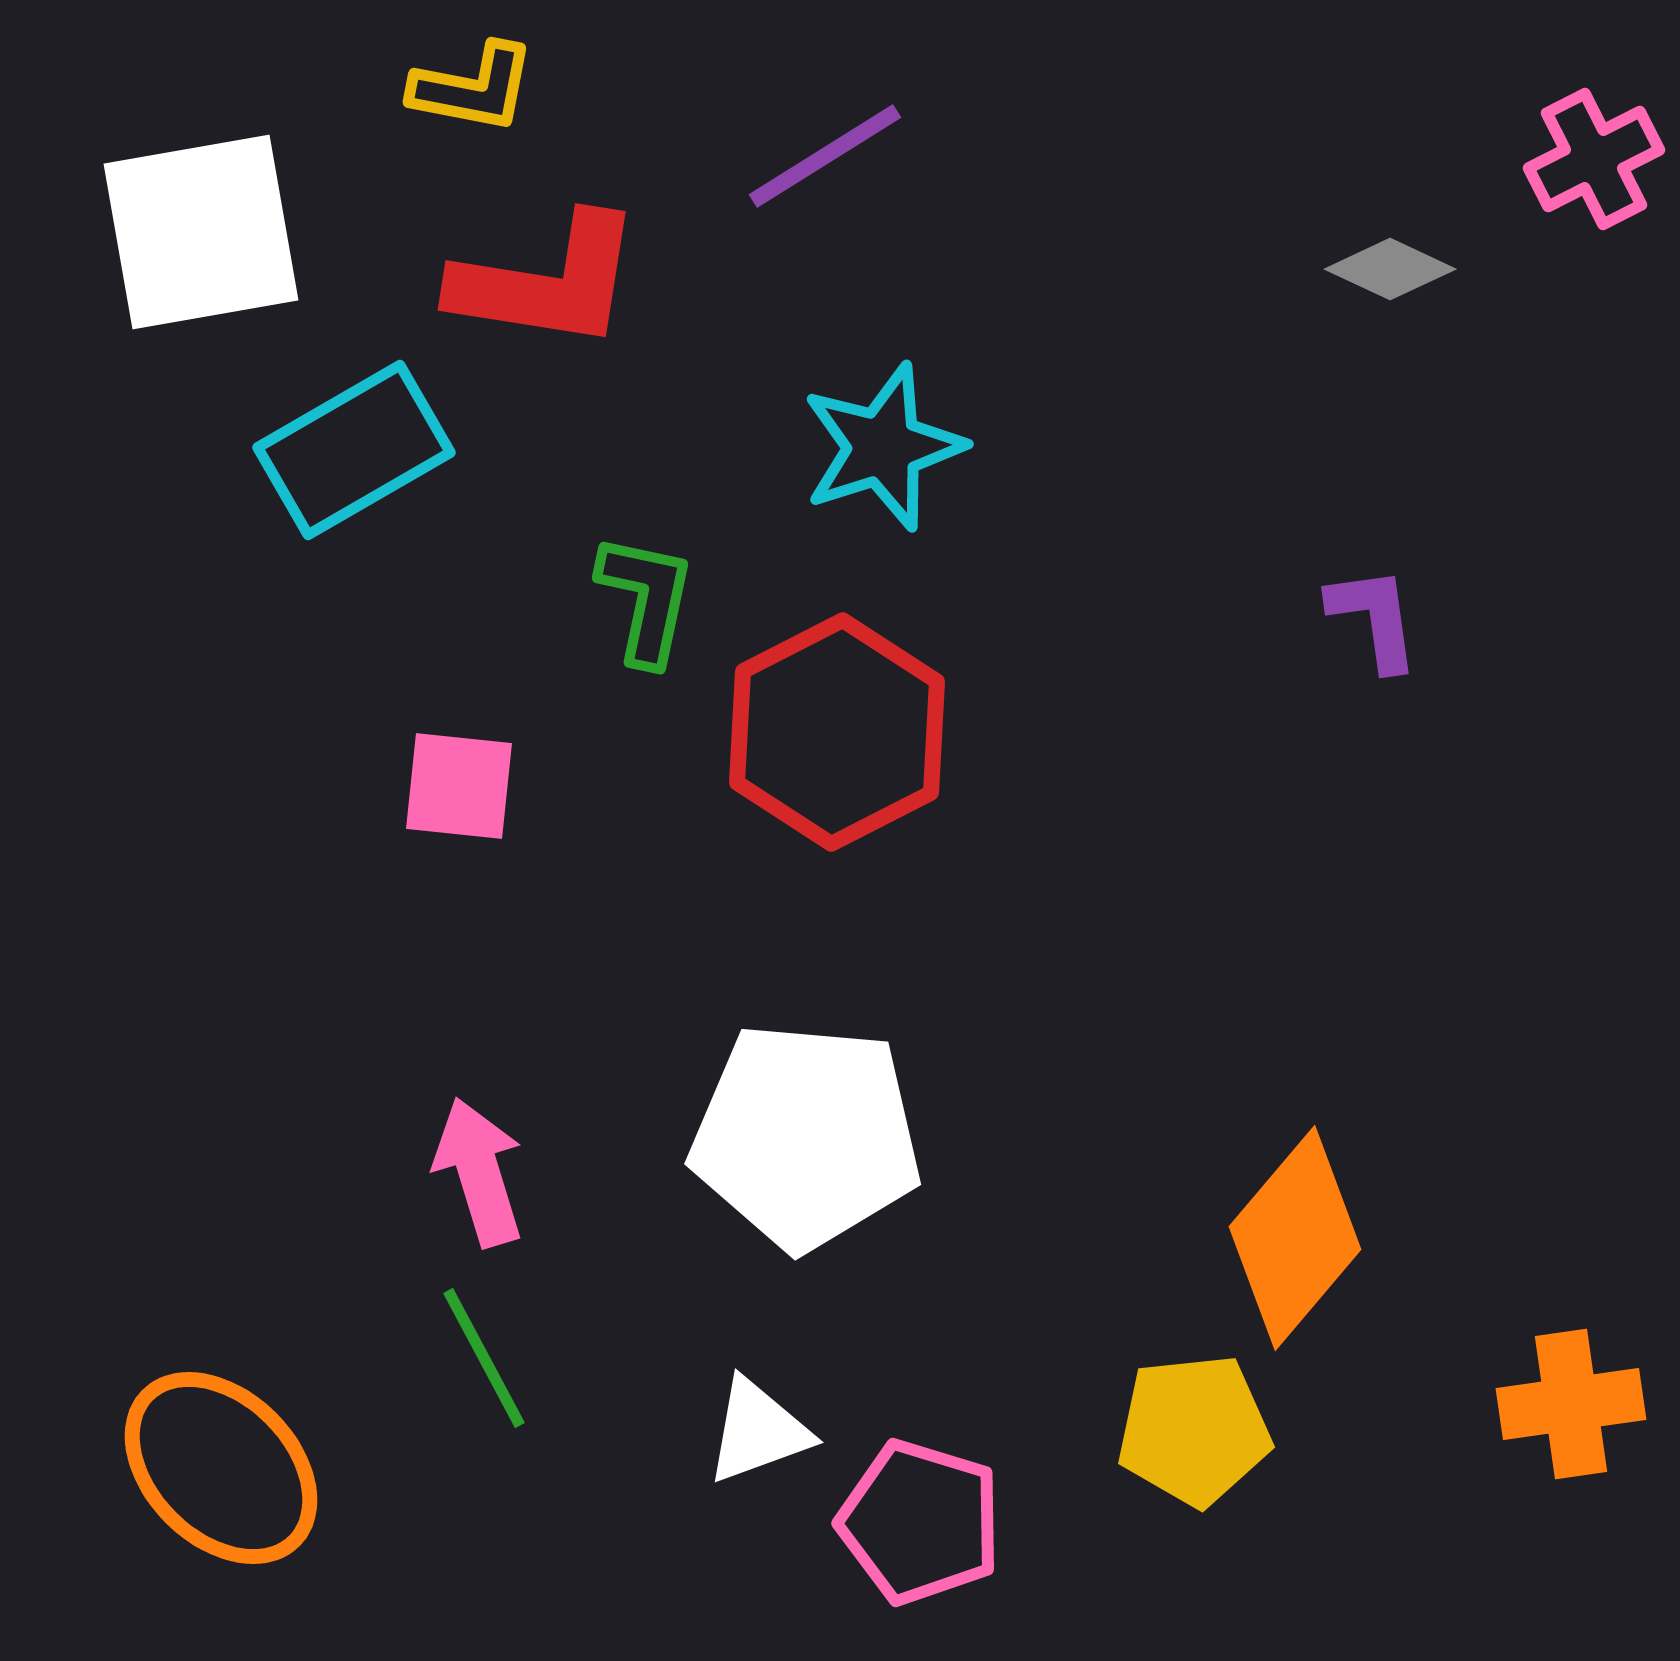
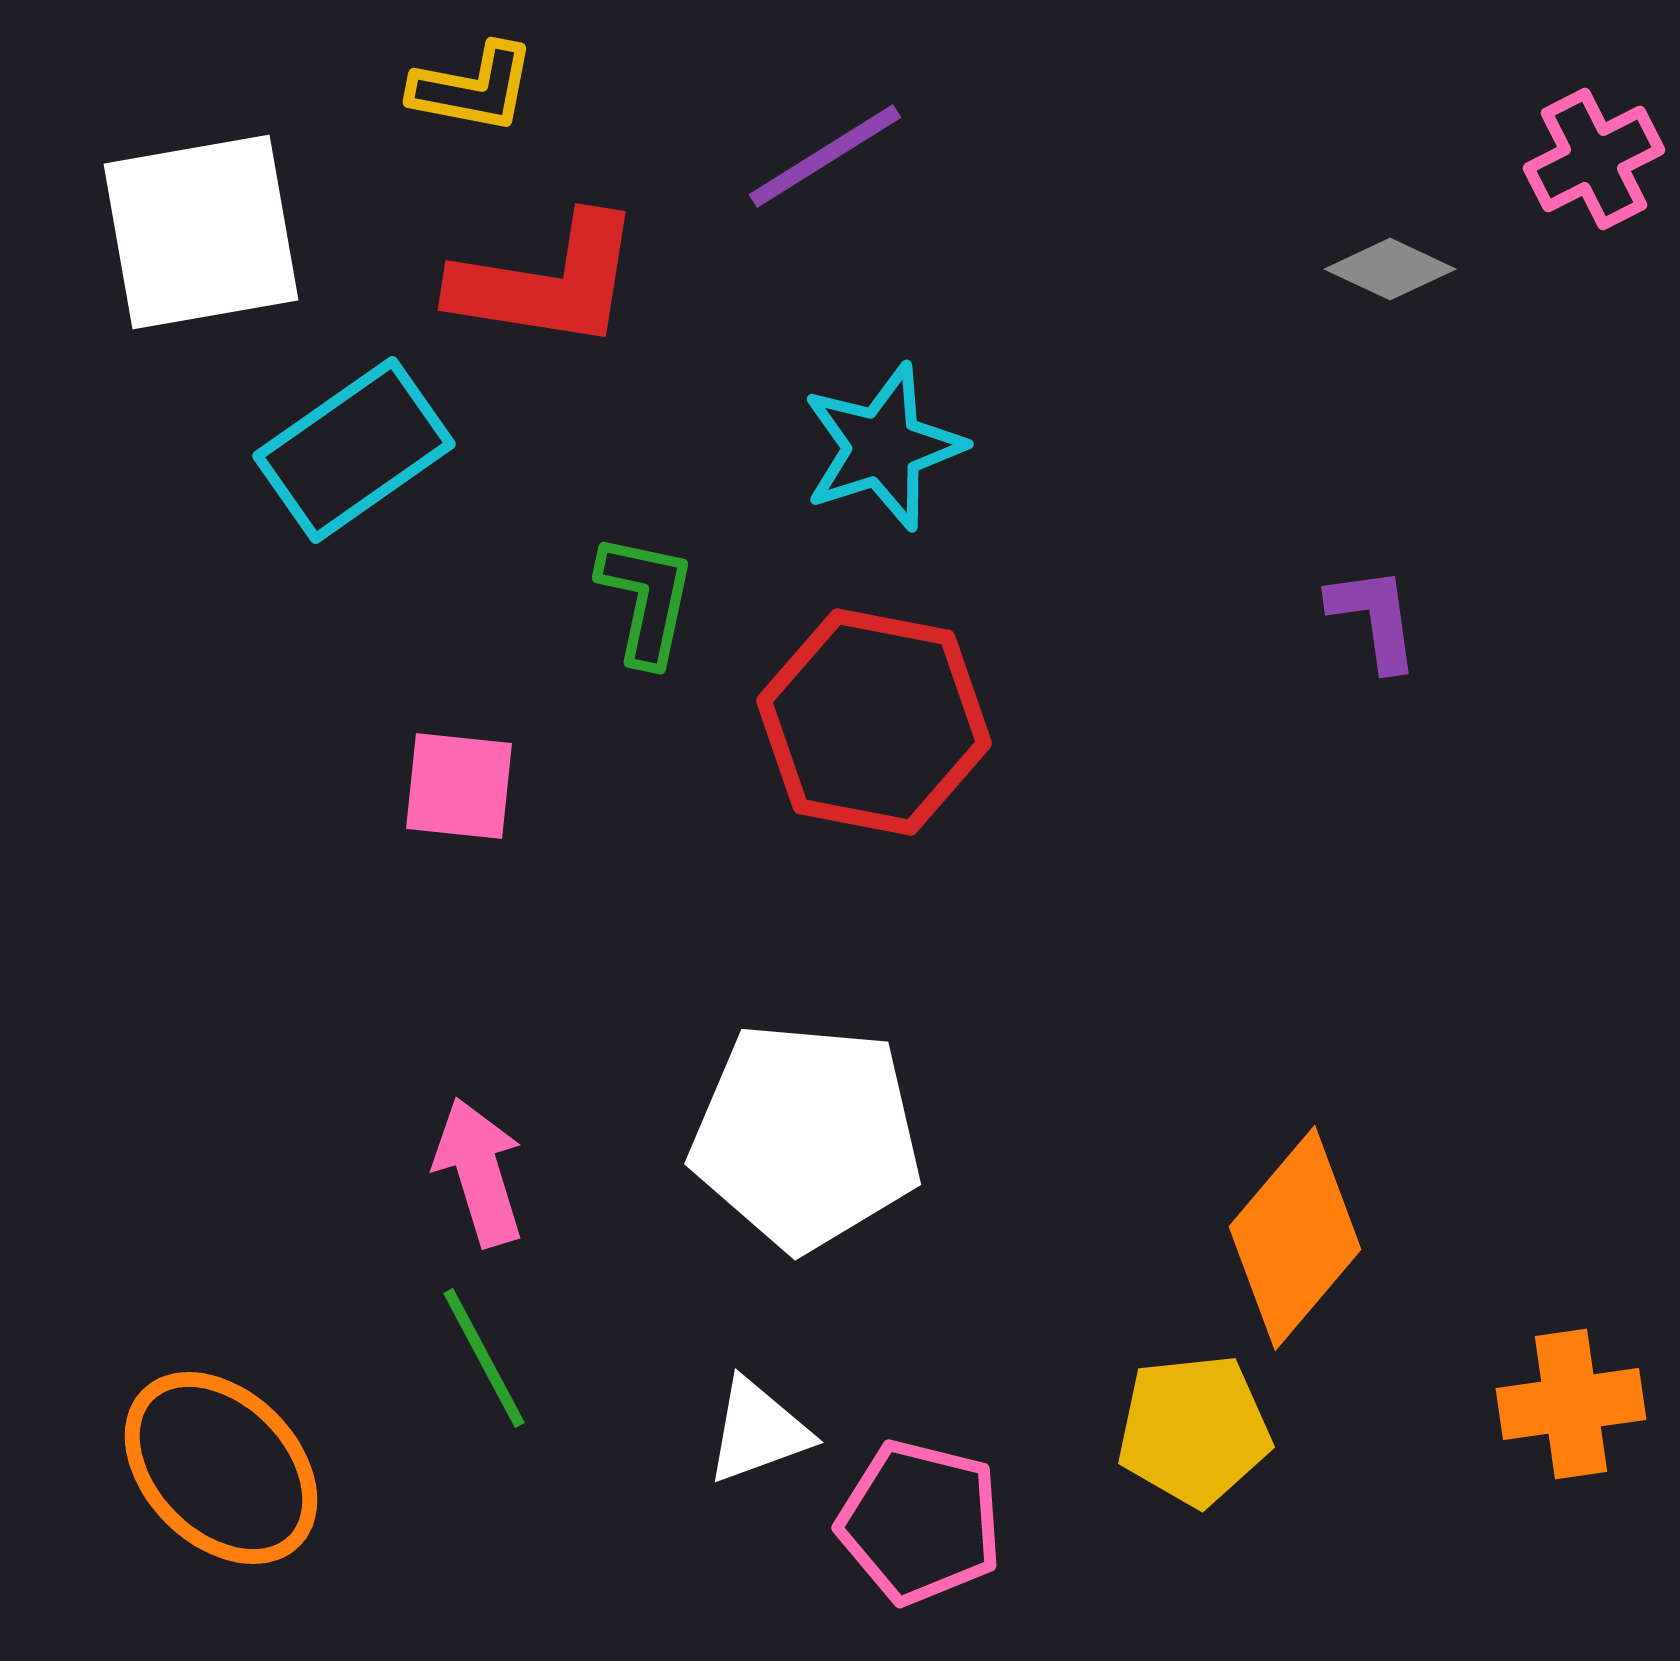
cyan rectangle: rotated 5 degrees counterclockwise
red hexagon: moved 37 px right, 10 px up; rotated 22 degrees counterclockwise
pink pentagon: rotated 3 degrees counterclockwise
